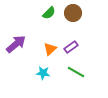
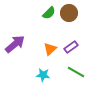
brown circle: moved 4 px left
purple arrow: moved 1 px left
cyan star: moved 2 px down
